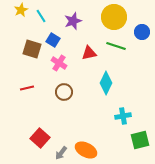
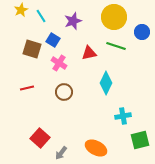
orange ellipse: moved 10 px right, 2 px up
